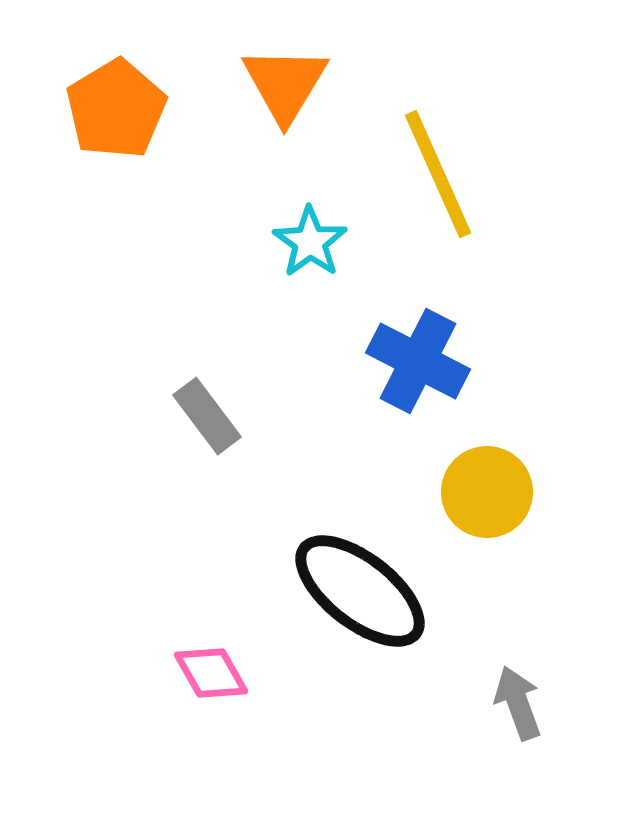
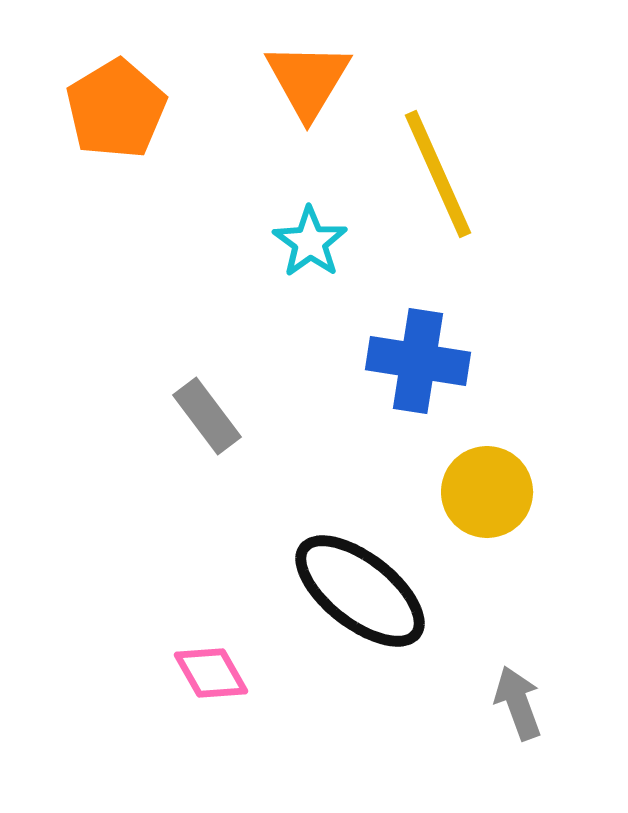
orange triangle: moved 23 px right, 4 px up
blue cross: rotated 18 degrees counterclockwise
